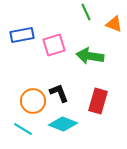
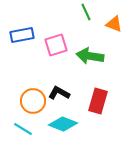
pink square: moved 2 px right
black L-shape: rotated 40 degrees counterclockwise
